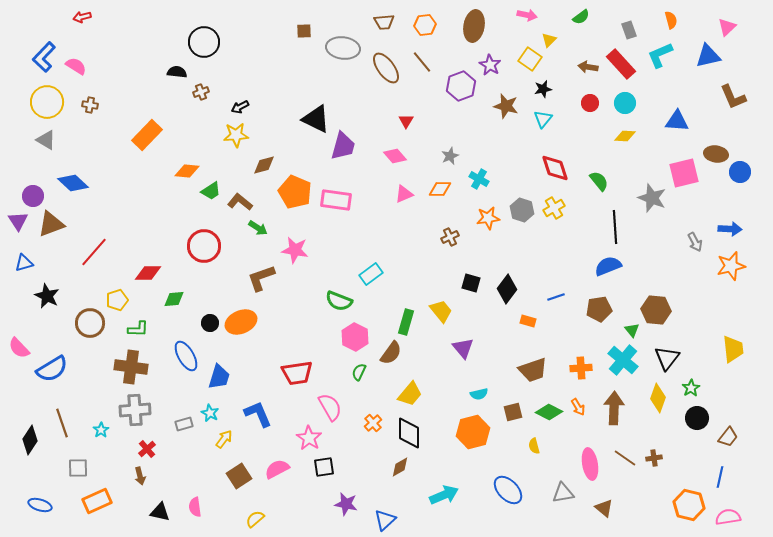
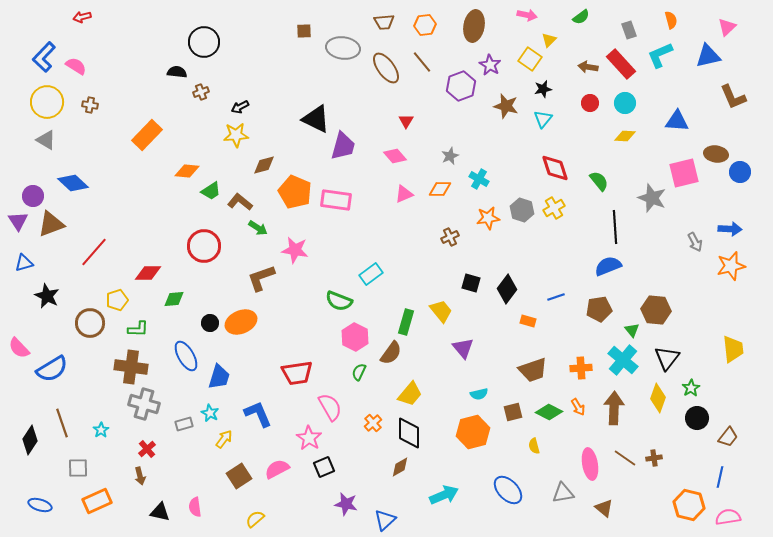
gray cross at (135, 410): moved 9 px right, 6 px up; rotated 20 degrees clockwise
black square at (324, 467): rotated 15 degrees counterclockwise
